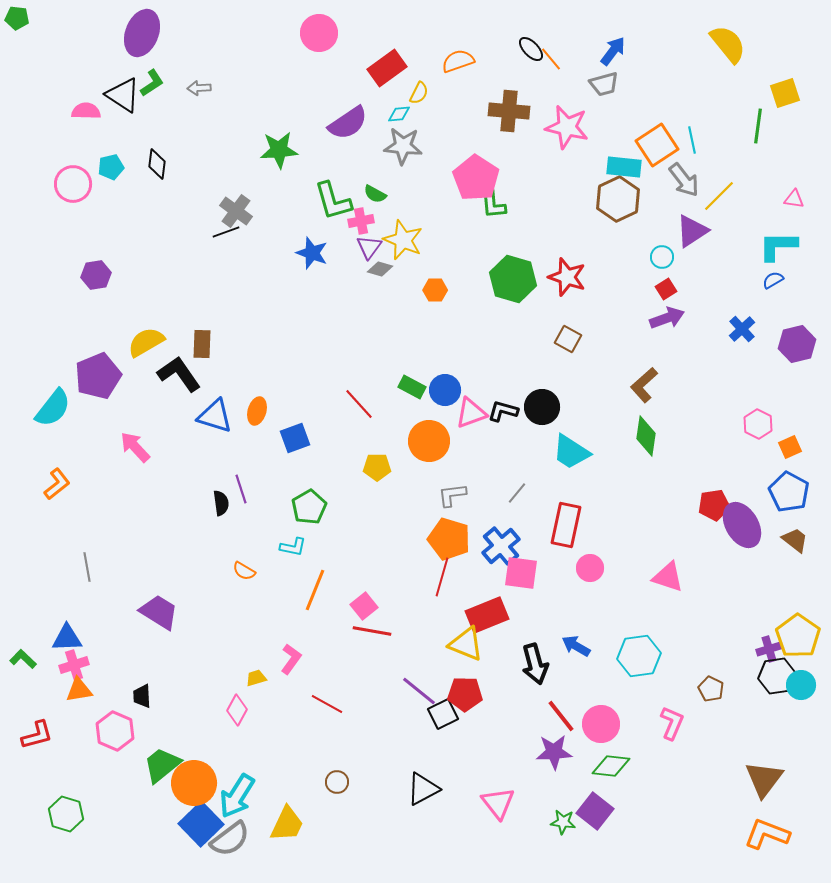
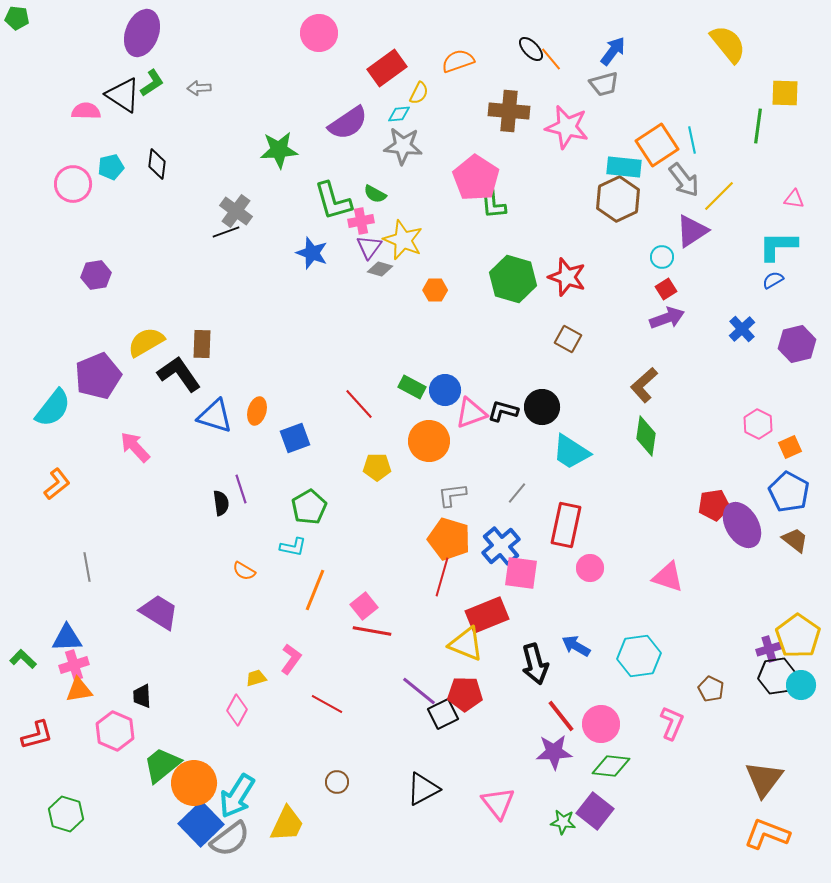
yellow square at (785, 93): rotated 20 degrees clockwise
